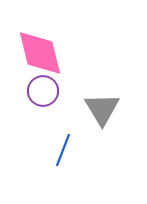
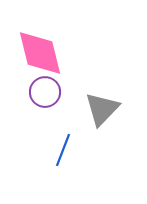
purple circle: moved 2 px right, 1 px down
gray triangle: rotated 15 degrees clockwise
